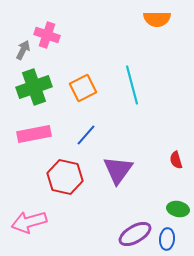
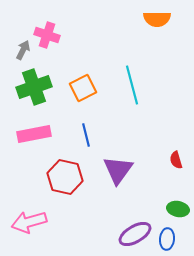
blue line: rotated 55 degrees counterclockwise
